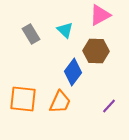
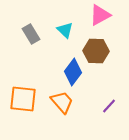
orange trapezoid: moved 2 px right; rotated 65 degrees counterclockwise
